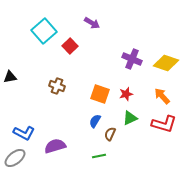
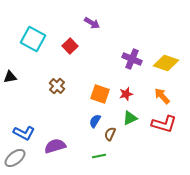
cyan square: moved 11 px left, 8 px down; rotated 20 degrees counterclockwise
brown cross: rotated 21 degrees clockwise
